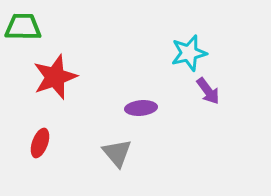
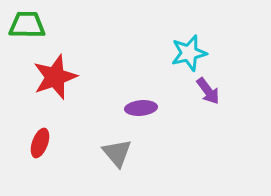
green trapezoid: moved 4 px right, 2 px up
